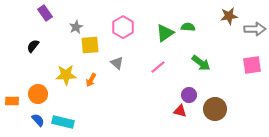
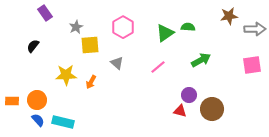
green arrow: moved 3 px up; rotated 66 degrees counterclockwise
orange arrow: moved 2 px down
orange circle: moved 1 px left, 6 px down
brown circle: moved 3 px left
